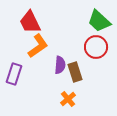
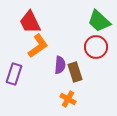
orange cross: rotated 21 degrees counterclockwise
